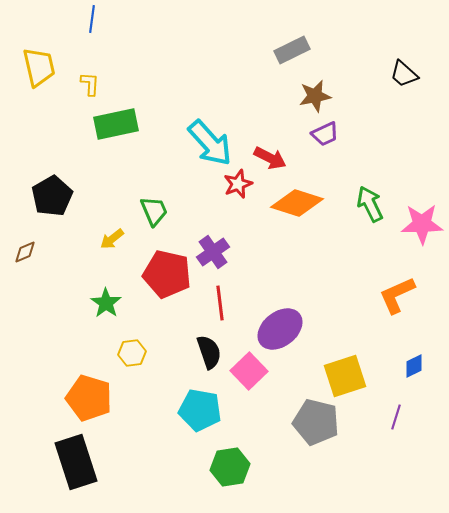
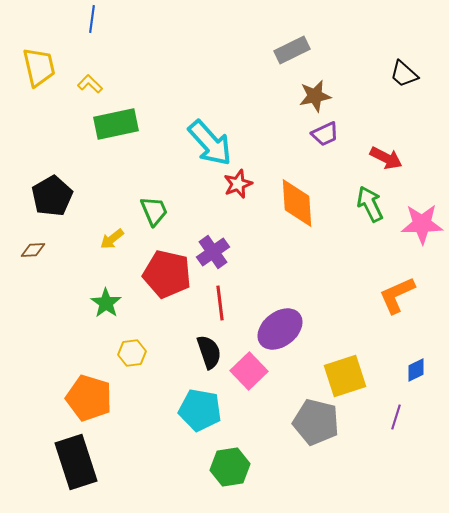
yellow L-shape: rotated 50 degrees counterclockwise
red arrow: moved 116 px right
orange diamond: rotated 69 degrees clockwise
brown diamond: moved 8 px right, 2 px up; rotated 20 degrees clockwise
blue diamond: moved 2 px right, 4 px down
